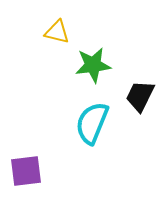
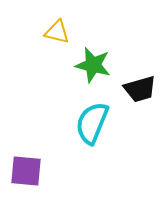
green star: rotated 21 degrees clockwise
black trapezoid: moved 7 px up; rotated 132 degrees counterclockwise
purple square: rotated 12 degrees clockwise
